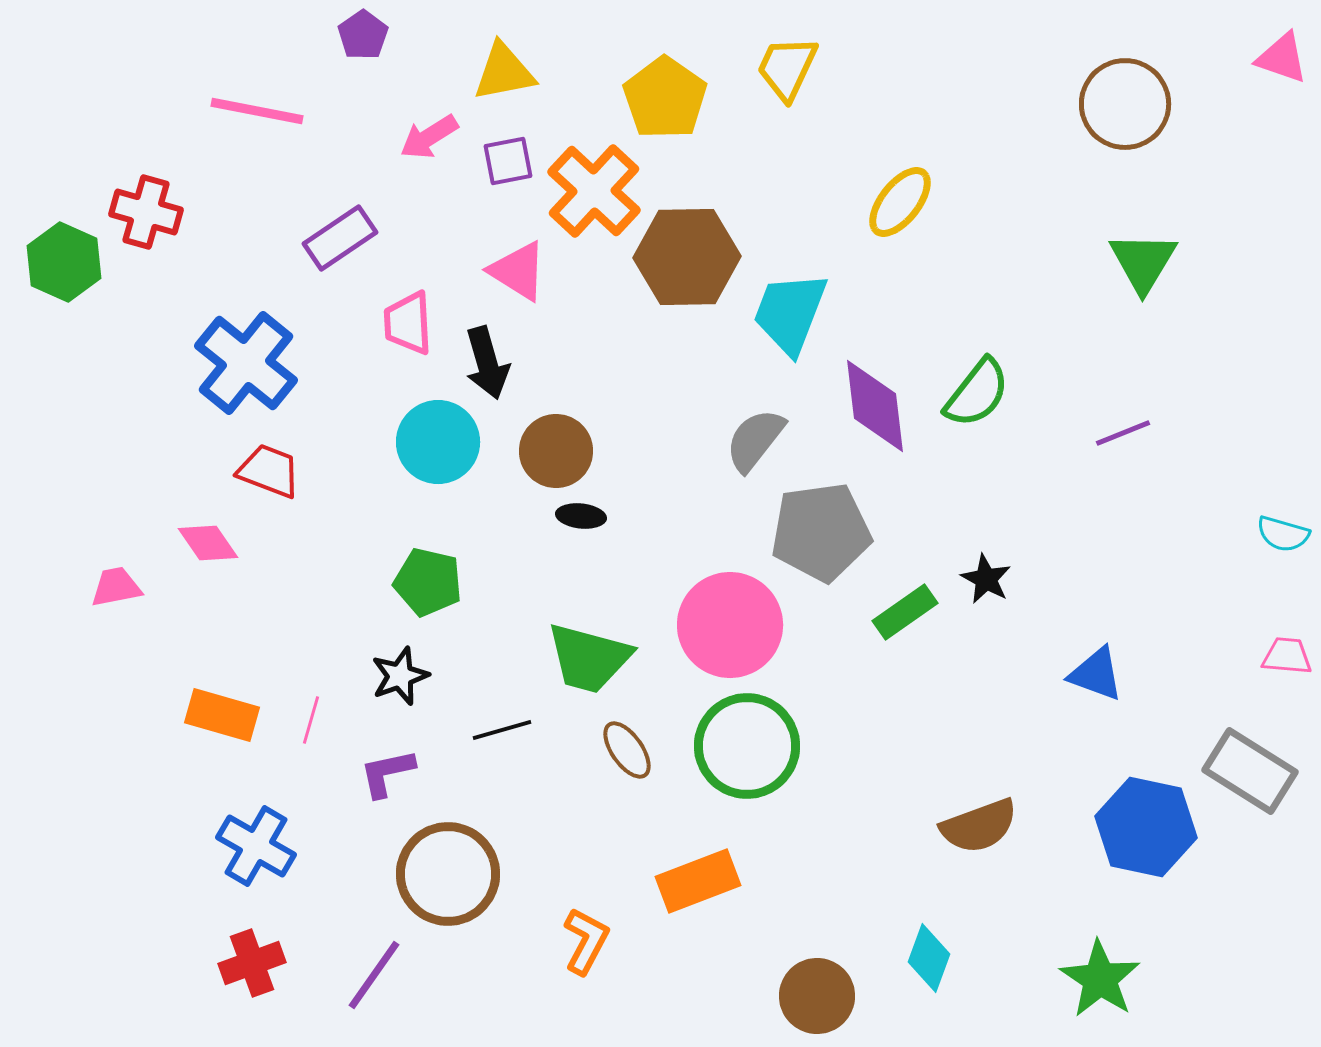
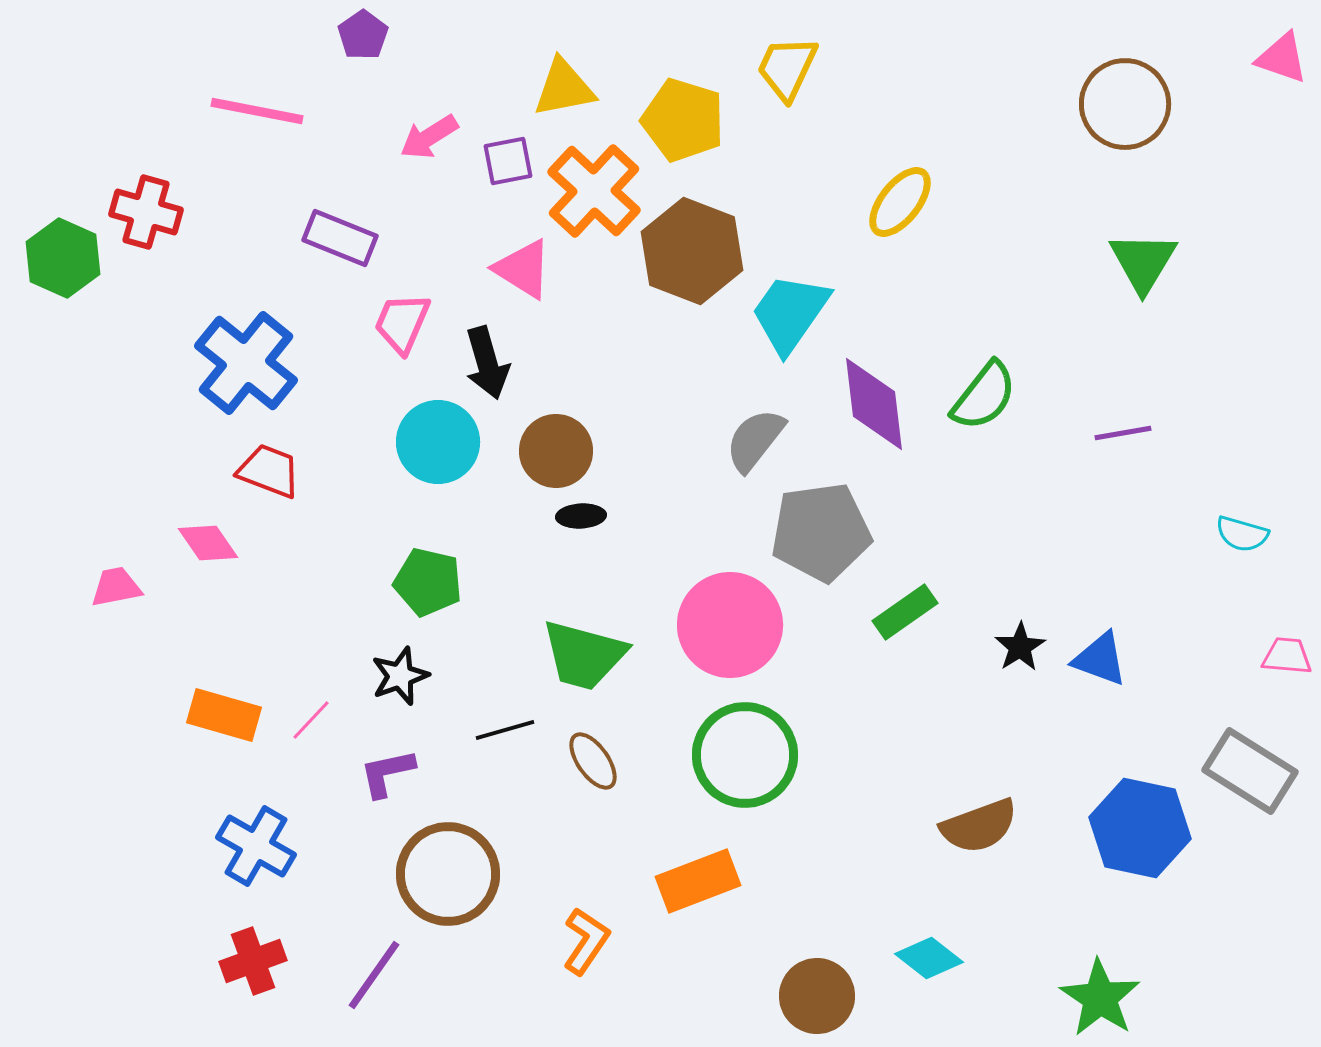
yellow triangle at (504, 72): moved 60 px right, 16 px down
yellow pentagon at (665, 98): moved 18 px right, 22 px down; rotated 18 degrees counterclockwise
purple rectangle at (340, 238): rotated 56 degrees clockwise
brown hexagon at (687, 257): moved 5 px right, 6 px up; rotated 22 degrees clockwise
green hexagon at (64, 262): moved 1 px left, 4 px up
pink triangle at (518, 271): moved 5 px right, 2 px up
cyan trapezoid at (790, 313): rotated 14 degrees clockwise
pink trapezoid at (408, 323): moved 6 px left; rotated 26 degrees clockwise
green semicircle at (977, 393): moved 7 px right, 3 px down
purple diamond at (875, 406): moved 1 px left, 2 px up
purple line at (1123, 433): rotated 12 degrees clockwise
black ellipse at (581, 516): rotated 9 degrees counterclockwise
cyan semicircle at (1283, 534): moved 41 px left
black star at (986, 579): moved 34 px right, 68 px down; rotated 12 degrees clockwise
green trapezoid at (589, 658): moved 5 px left, 3 px up
blue triangle at (1096, 674): moved 4 px right, 15 px up
orange rectangle at (222, 715): moved 2 px right
pink line at (311, 720): rotated 27 degrees clockwise
black line at (502, 730): moved 3 px right
green circle at (747, 746): moved 2 px left, 9 px down
brown ellipse at (627, 750): moved 34 px left, 11 px down
blue hexagon at (1146, 827): moved 6 px left, 1 px down
orange L-shape at (586, 941): rotated 6 degrees clockwise
cyan diamond at (929, 958): rotated 72 degrees counterclockwise
red cross at (252, 963): moved 1 px right, 2 px up
green star at (1100, 979): moved 19 px down
